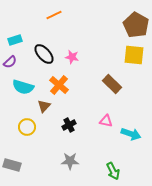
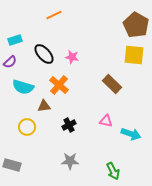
brown triangle: rotated 40 degrees clockwise
